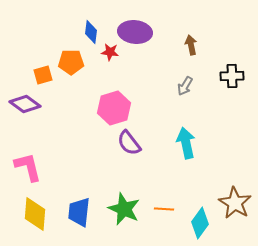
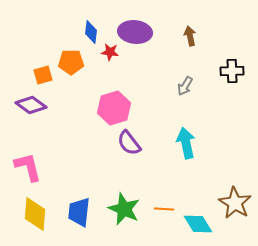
brown arrow: moved 1 px left, 9 px up
black cross: moved 5 px up
purple diamond: moved 6 px right, 1 px down
cyan diamond: moved 2 px left, 1 px down; rotated 68 degrees counterclockwise
